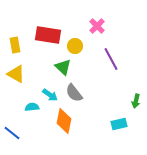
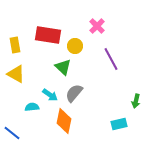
gray semicircle: rotated 78 degrees clockwise
